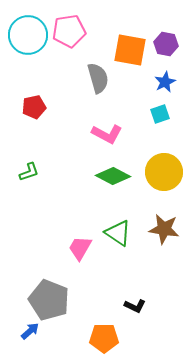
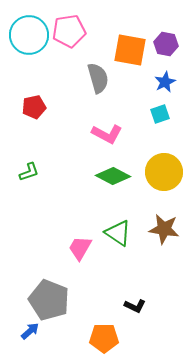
cyan circle: moved 1 px right
